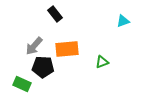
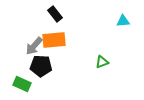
cyan triangle: rotated 16 degrees clockwise
orange rectangle: moved 13 px left, 9 px up
black pentagon: moved 2 px left, 1 px up
